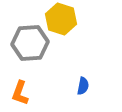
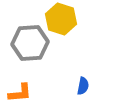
orange L-shape: rotated 115 degrees counterclockwise
